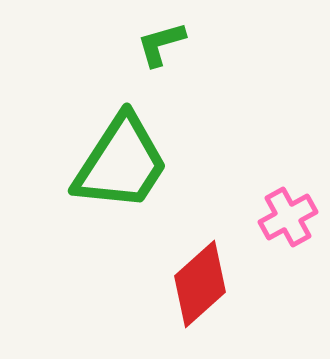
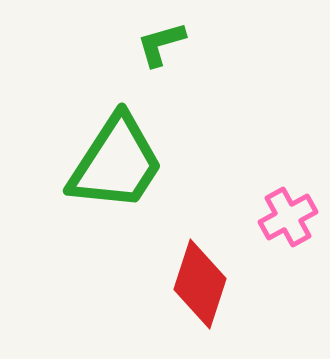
green trapezoid: moved 5 px left
red diamond: rotated 30 degrees counterclockwise
